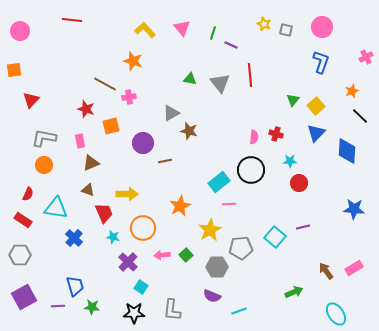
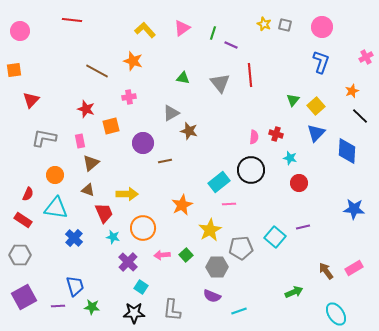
pink triangle at (182, 28): rotated 36 degrees clockwise
gray square at (286, 30): moved 1 px left, 5 px up
green triangle at (190, 79): moved 7 px left, 1 px up
brown line at (105, 84): moved 8 px left, 13 px up
cyan star at (290, 161): moved 3 px up; rotated 16 degrees clockwise
brown triangle at (91, 163): rotated 18 degrees counterclockwise
orange circle at (44, 165): moved 11 px right, 10 px down
orange star at (180, 206): moved 2 px right, 1 px up
